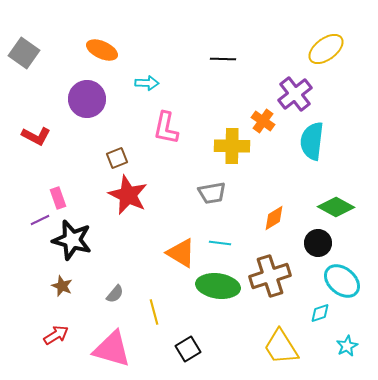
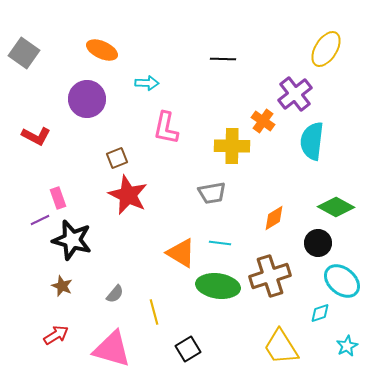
yellow ellipse: rotated 21 degrees counterclockwise
